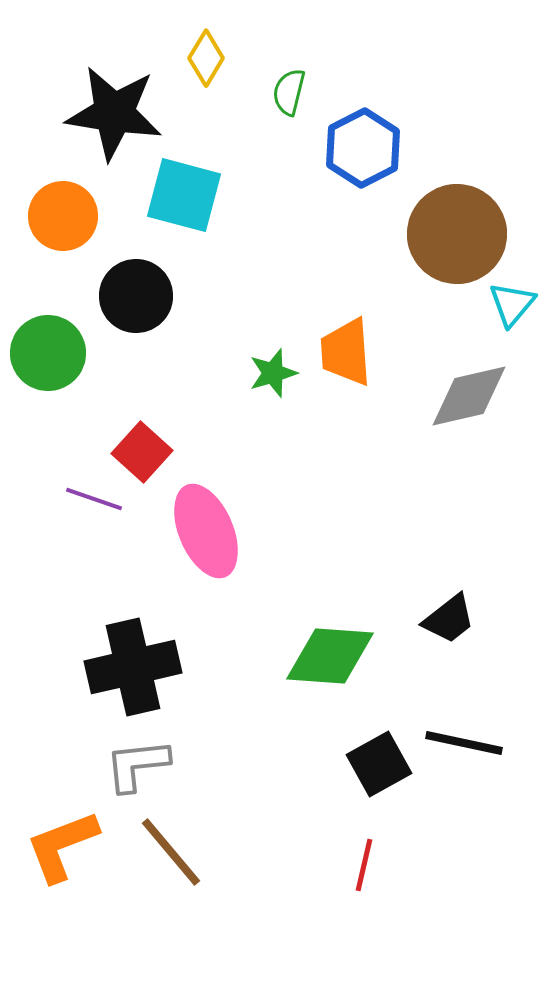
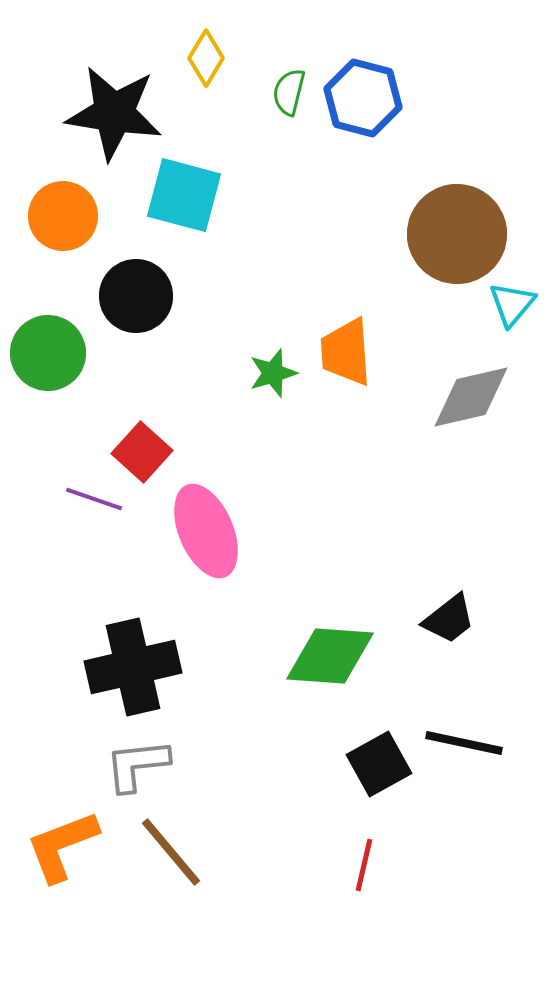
blue hexagon: moved 50 px up; rotated 18 degrees counterclockwise
gray diamond: moved 2 px right, 1 px down
